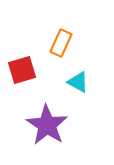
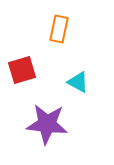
orange rectangle: moved 2 px left, 14 px up; rotated 12 degrees counterclockwise
purple star: moved 1 px up; rotated 27 degrees counterclockwise
